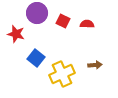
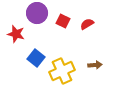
red semicircle: rotated 32 degrees counterclockwise
yellow cross: moved 3 px up
